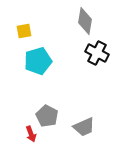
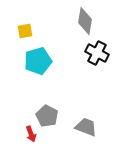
yellow square: moved 1 px right
gray trapezoid: moved 2 px right; rotated 135 degrees counterclockwise
